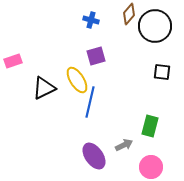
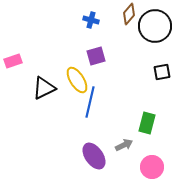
black square: rotated 18 degrees counterclockwise
green rectangle: moved 3 px left, 3 px up
pink circle: moved 1 px right
